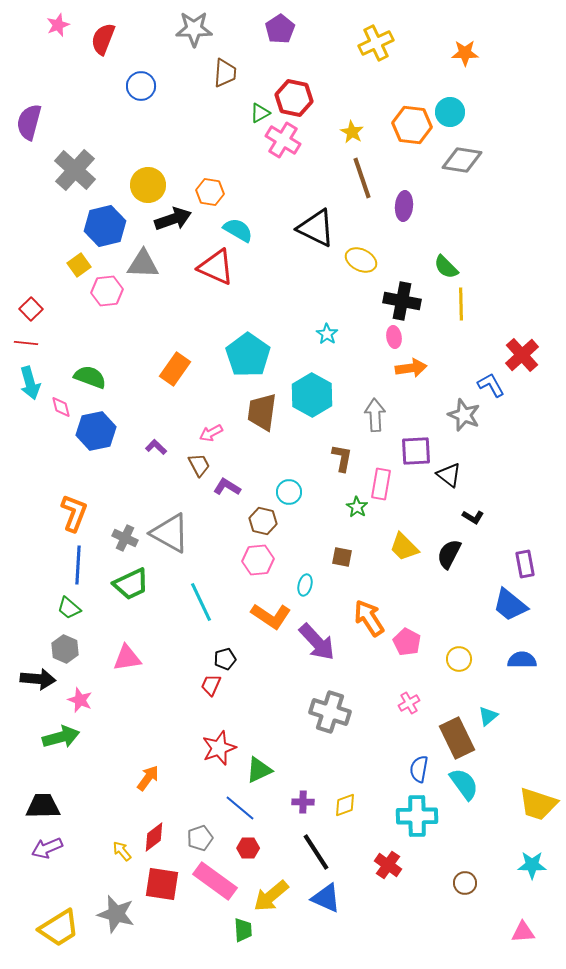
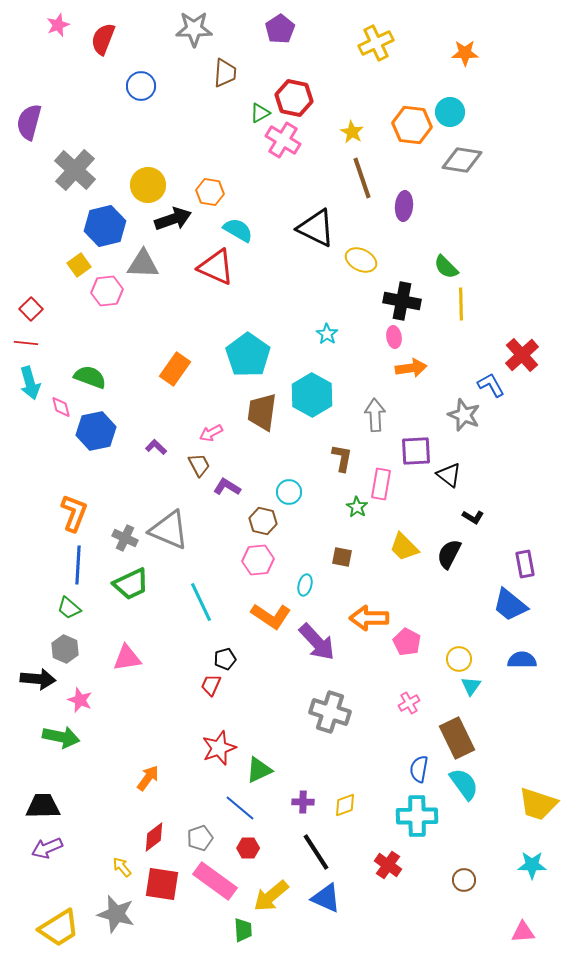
gray triangle at (170, 533): moved 1 px left, 3 px up; rotated 6 degrees counterclockwise
orange arrow at (369, 618): rotated 57 degrees counterclockwise
cyan triangle at (488, 716): moved 17 px left, 30 px up; rotated 15 degrees counterclockwise
green arrow at (61, 737): rotated 27 degrees clockwise
yellow arrow at (122, 851): moved 16 px down
brown circle at (465, 883): moved 1 px left, 3 px up
